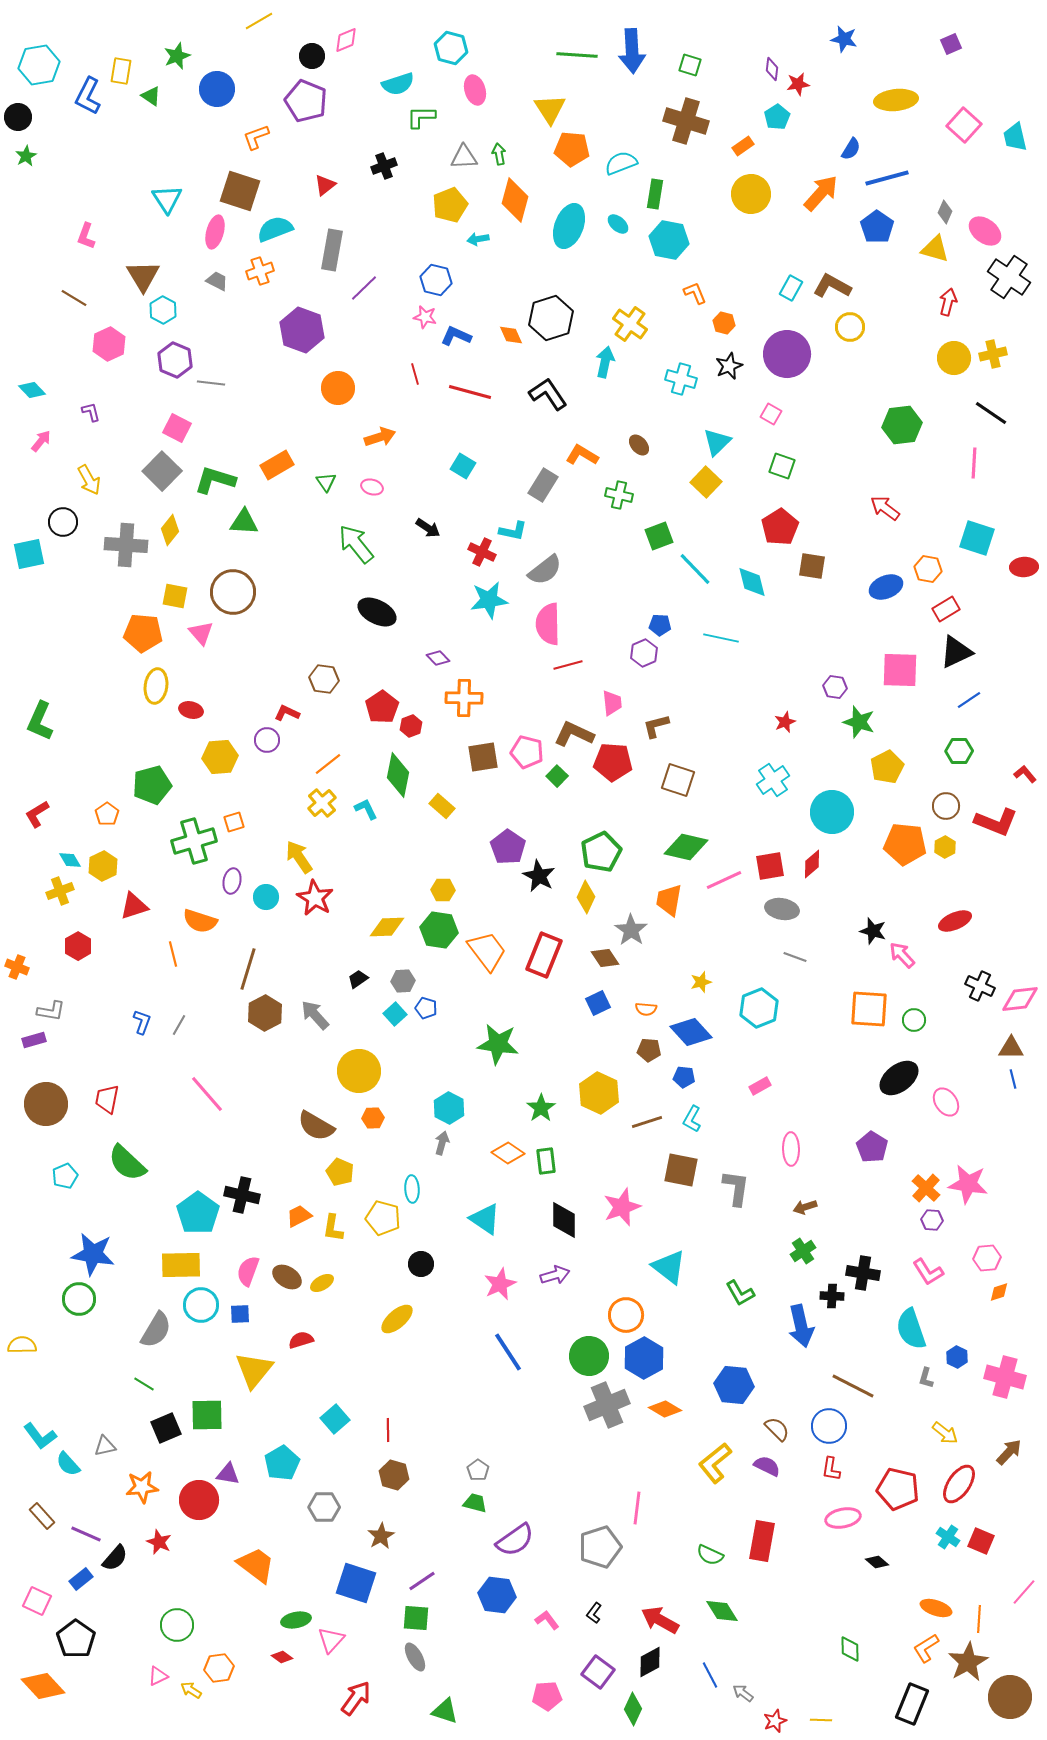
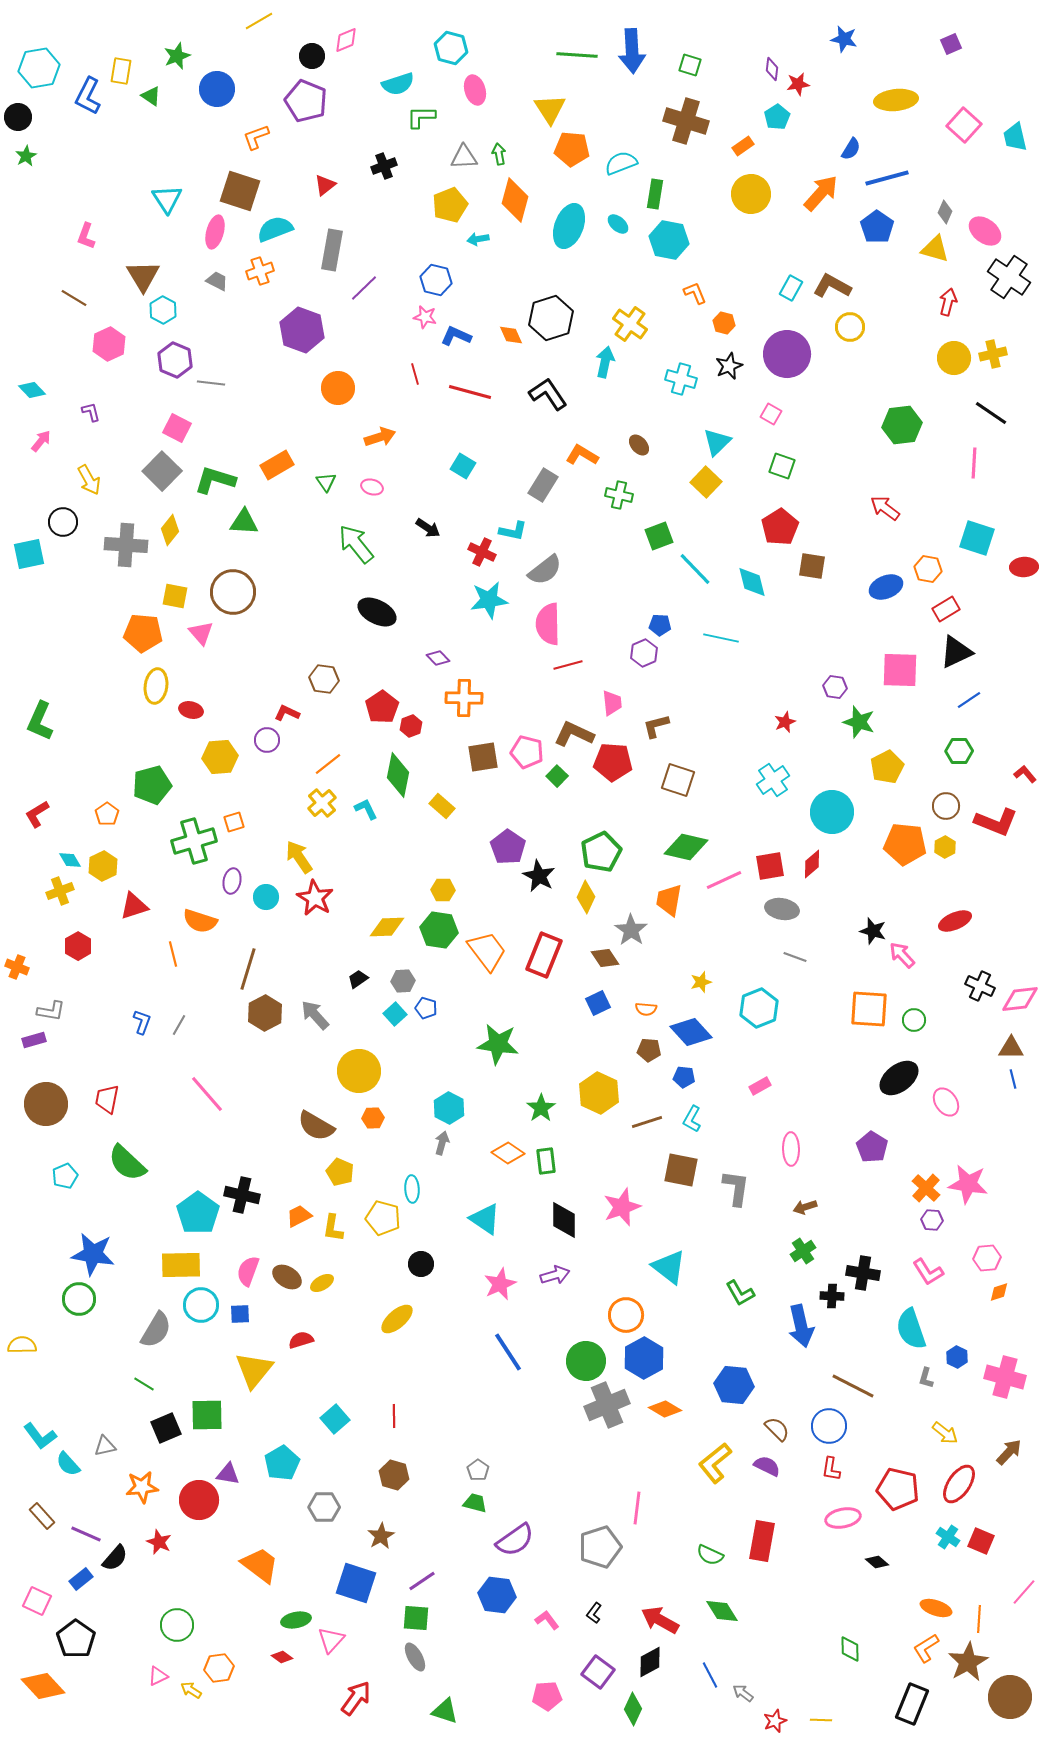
cyan hexagon at (39, 65): moved 3 px down
green circle at (589, 1356): moved 3 px left, 5 px down
red line at (388, 1430): moved 6 px right, 14 px up
orange trapezoid at (256, 1565): moved 4 px right
